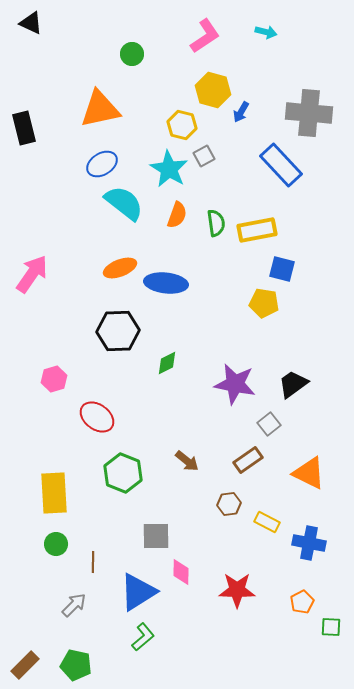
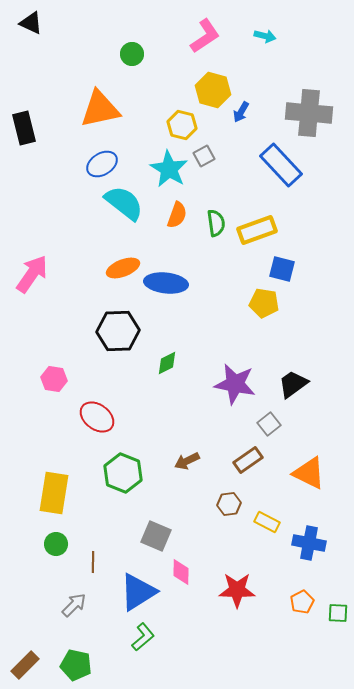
cyan arrow at (266, 32): moved 1 px left, 4 px down
yellow rectangle at (257, 230): rotated 9 degrees counterclockwise
orange ellipse at (120, 268): moved 3 px right
pink hexagon at (54, 379): rotated 25 degrees clockwise
brown arrow at (187, 461): rotated 115 degrees clockwise
yellow rectangle at (54, 493): rotated 12 degrees clockwise
gray square at (156, 536): rotated 24 degrees clockwise
green square at (331, 627): moved 7 px right, 14 px up
